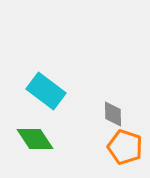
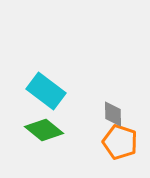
green diamond: moved 9 px right, 9 px up; rotated 18 degrees counterclockwise
orange pentagon: moved 5 px left, 5 px up
